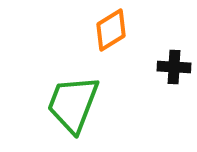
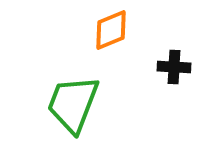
orange diamond: rotated 9 degrees clockwise
